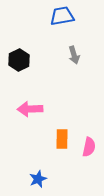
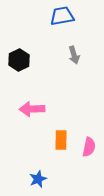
pink arrow: moved 2 px right
orange rectangle: moved 1 px left, 1 px down
